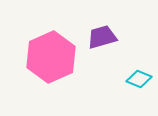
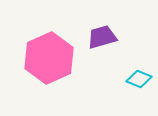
pink hexagon: moved 2 px left, 1 px down
